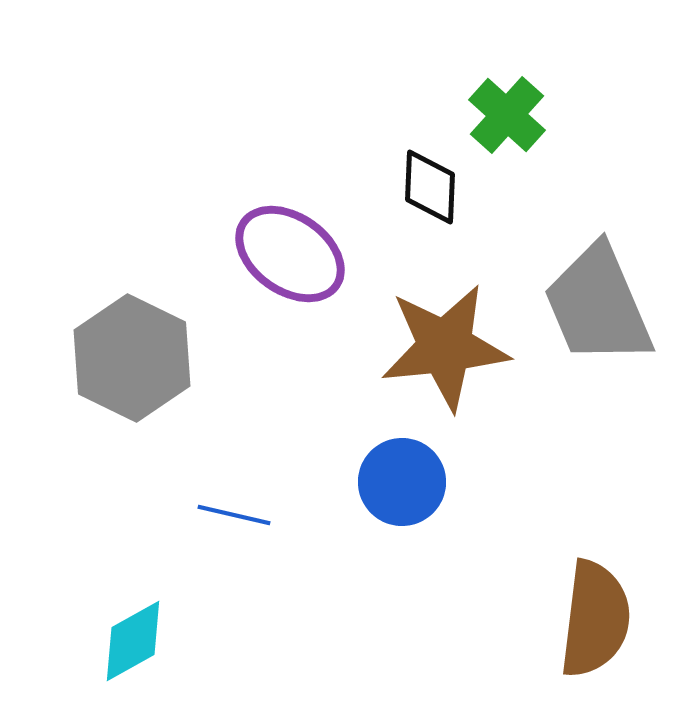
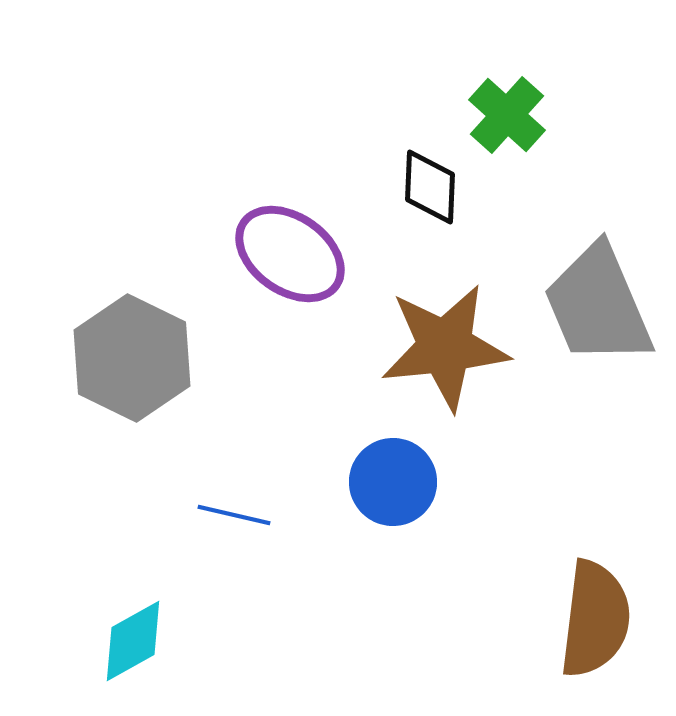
blue circle: moved 9 px left
